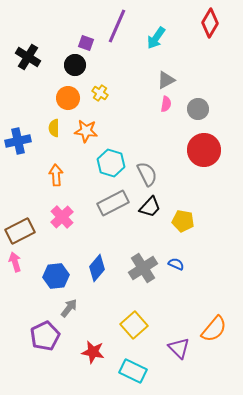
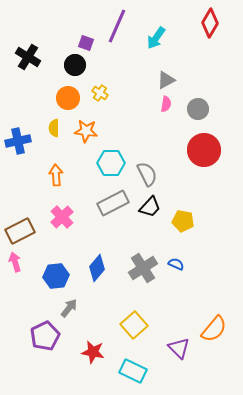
cyan hexagon: rotated 16 degrees counterclockwise
